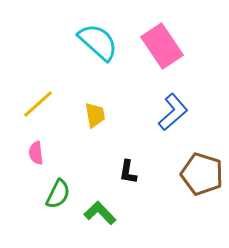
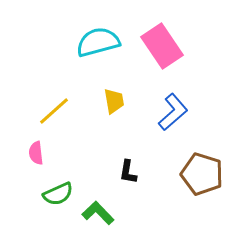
cyan semicircle: rotated 57 degrees counterclockwise
yellow line: moved 16 px right, 7 px down
yellow trapezoid: moved 19 px right, 14 px up
green semicircle: rotated 40 degrees clockwise
green L-shape: moved 2 px left
